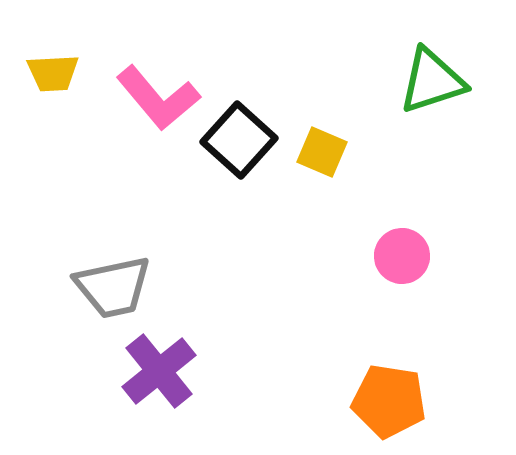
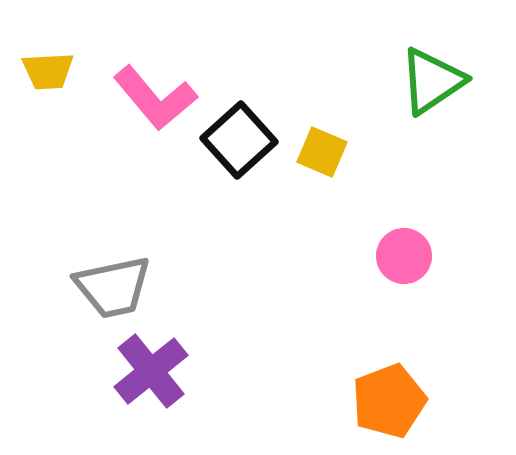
yellow trapezoid: moved 5 px left, 2 px up
green triangle: rotated 16 degrees counterclockwise
pink L-shape: moved 3 px left
black square: rotated 6 degrees clockwise
pink circle: moved 2 px right
purple cross: moved 8 px left
orange pentagon: rotated 30 degrees counterclockwise
